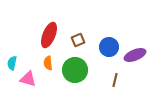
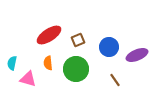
red ellipse: rotated 35 degrees clockwise
purple ellipse: moved 2 px right
green circle: moved 1 px right, 1 px up
brown line: rotated 48 degrees counterclockwise
